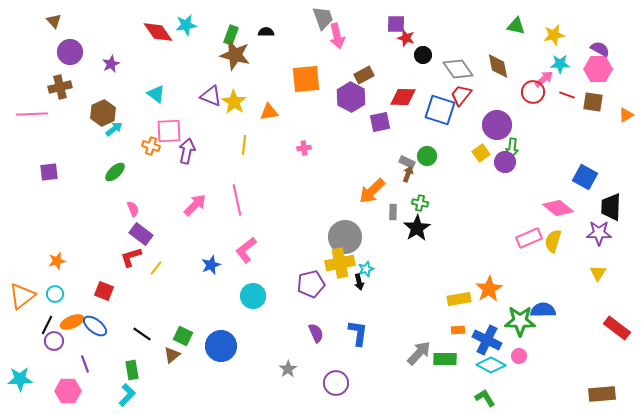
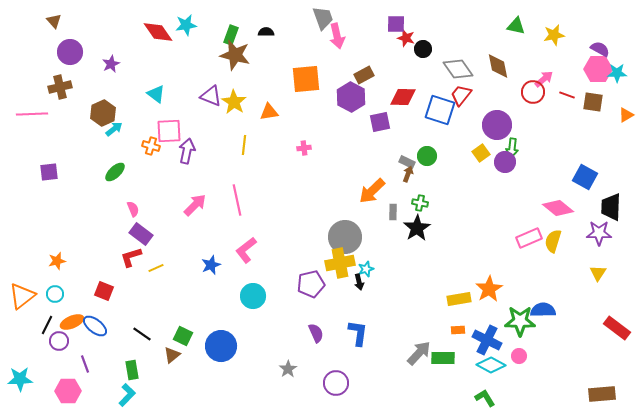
black circle at (423, 55): moved 6 px up
cyan star at (560, 64): moved 57 px right, 9 px down
yellow line at (156, 268): rotated 28 degrees clockwise
purple circle at (54, 341): moved 5 px right
green rectangle at (445, 359): moved 2 px left, 1 px up
